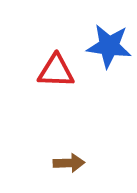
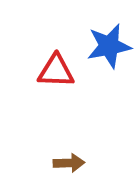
blue star: rotated 18 degrees counterclockwise
